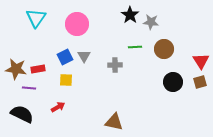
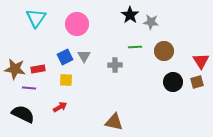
brown circle: moved 2 px down
brown star: moved 1 px left
brown square: moved 3 px left
red arrow: moved 2 px right
black semicircle: moved 1 px right
